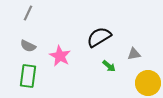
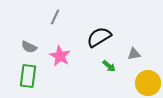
gray line: moved 27 px right, 4 px down
gray semicircle: moved 1 px right, 1 px down
